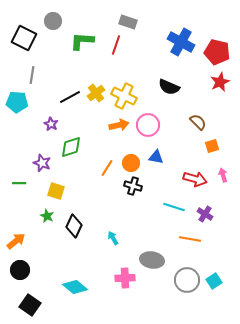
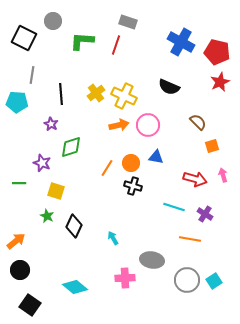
black line at (70, 97): moved 9 px left, 3 px up; rotated 65 degrees counterclockwise
